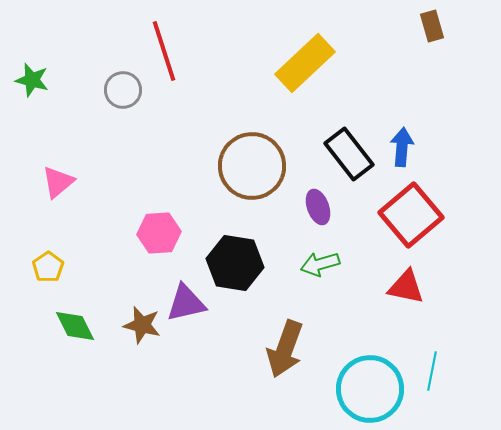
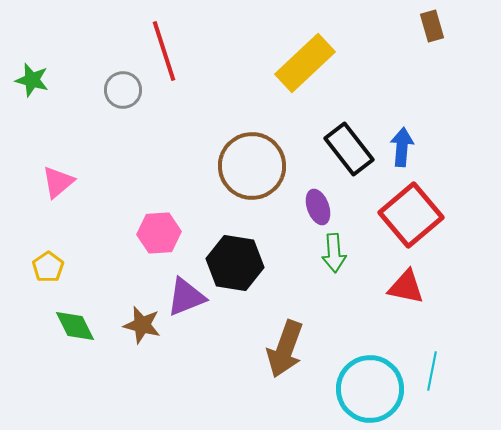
black rectangle: moved 5 px up
green arrow: moved 14 px right, 11 px up; rotated 78 degrees counterclockwise
purple triangle: moved 6 px up; rotated 9 degrees counterclockwise
